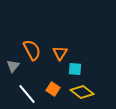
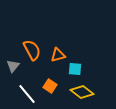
orange triangle: moved 2 px left, 2 px down; rotated 42 degrees clockwise
orange square: moved 3 px left, 3 px up
